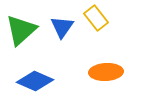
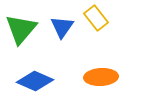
green triangle: moved 1 px up; rotated 8 degrees counterclockwise
orange ellipse: moved 5 px left, 5 px down
